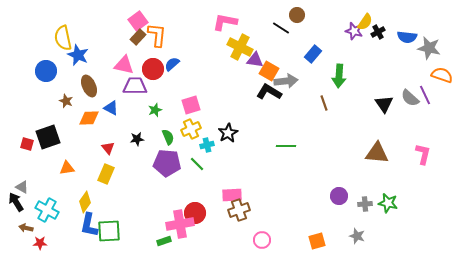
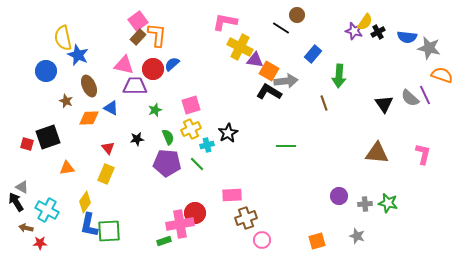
brown cross at (239, 210): moved 7 px right, 8 px down
